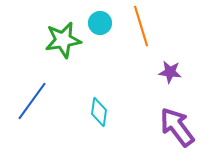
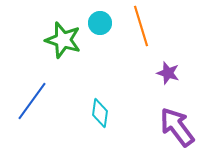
green star: rotated 27 degrees clockwise
purple star: moved 2 px left, 1 px down; rotated 10 degrees clockwise
cyan diamond: moved 1 px right, 1 px down
